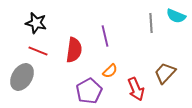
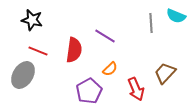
black star: moved 4 px left, 3 px up
purple line: rotated 45 degrees counterclockwise
orange semicircle: moved 2 px up
gray ellipse: moved 1 px right, 2 px up
